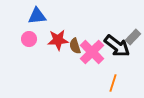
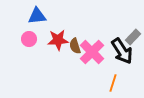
black arrow: moved 5 px right, 5 px down; rotated 20 degrees clockwise
